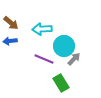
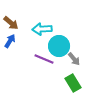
blue arrow: rotated 128 degrees clockwise
cyan circle: moved 5 px left
gray arrow: rotated 96 degrees clockwise
green rectangle: moved 12 px right
